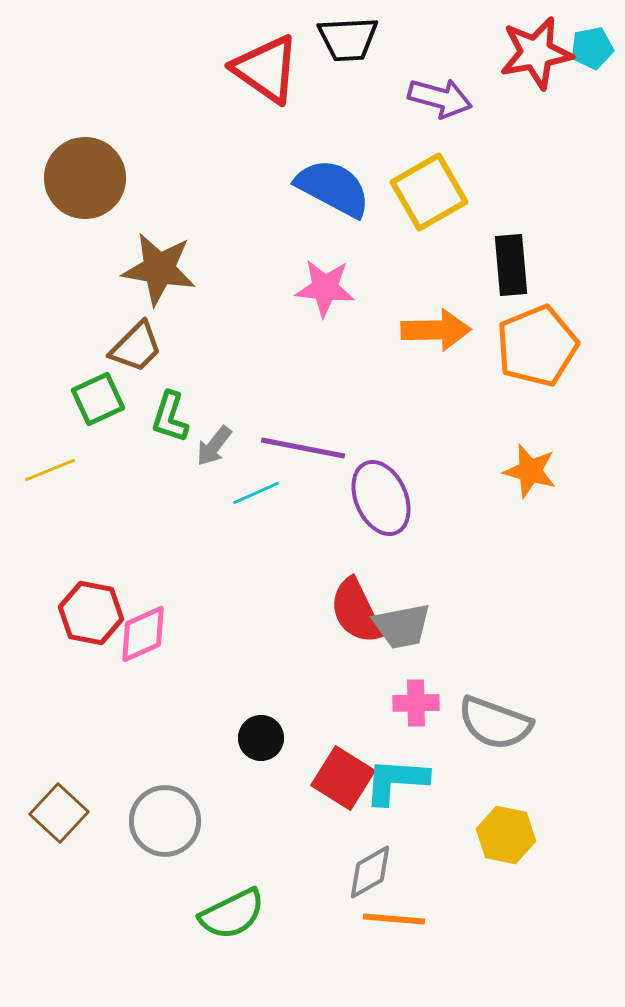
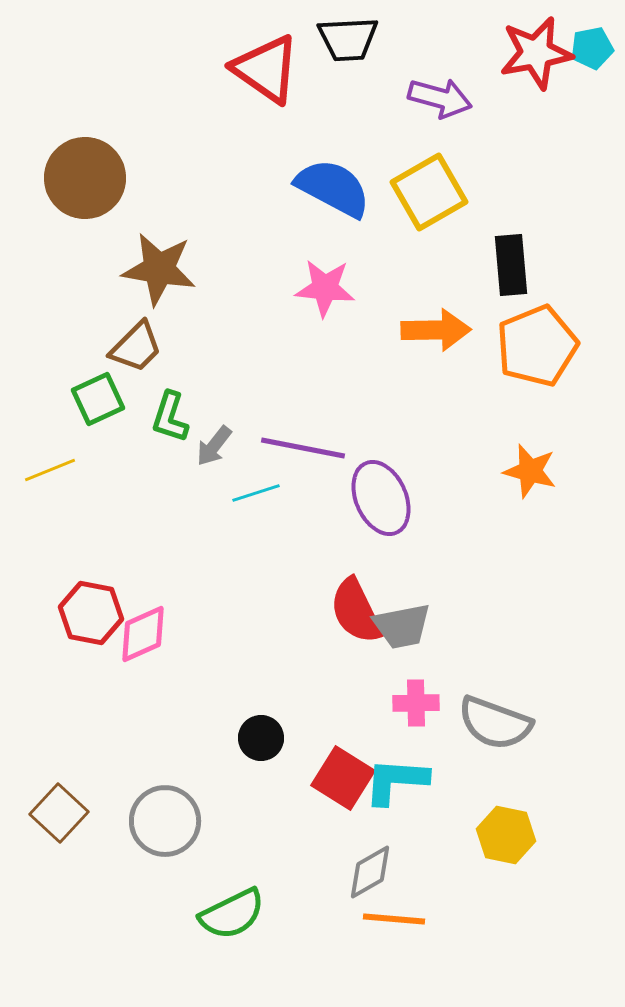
cyan line: rotated 6 degrees clockwise
